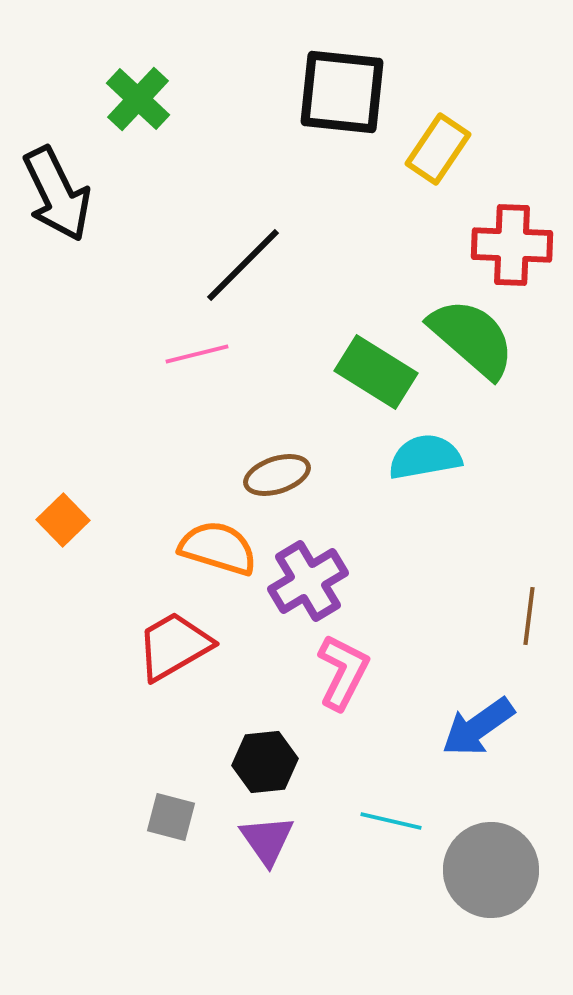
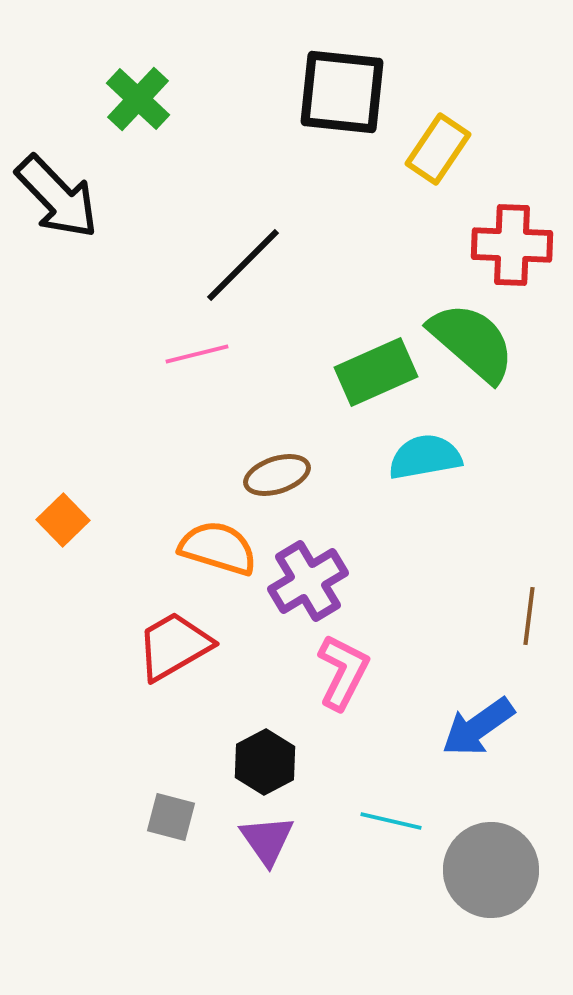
black arrow: moved 3 px down; rotated 18 degrees counterclockwise
green semicircle: moved 4 px down
green rectangle: rotated 56 degrees counterclockwise
black hexagon: rotated 22 degrees counterclockwise
